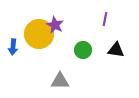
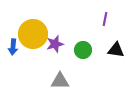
purple star: moved 19 px down; rotated 30 degrees clockwise
yellow circle: moved 6 px left
